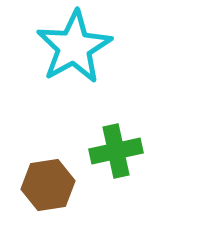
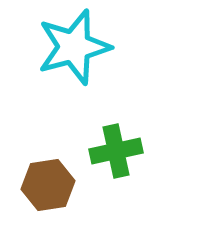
cyan star: rotated 14 degrees clockwise
